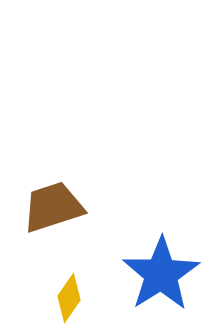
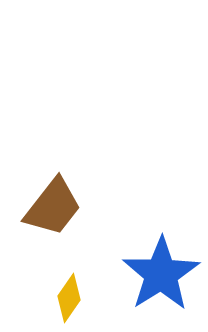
brown trapezoid: rotated 146 degrees clockwise
